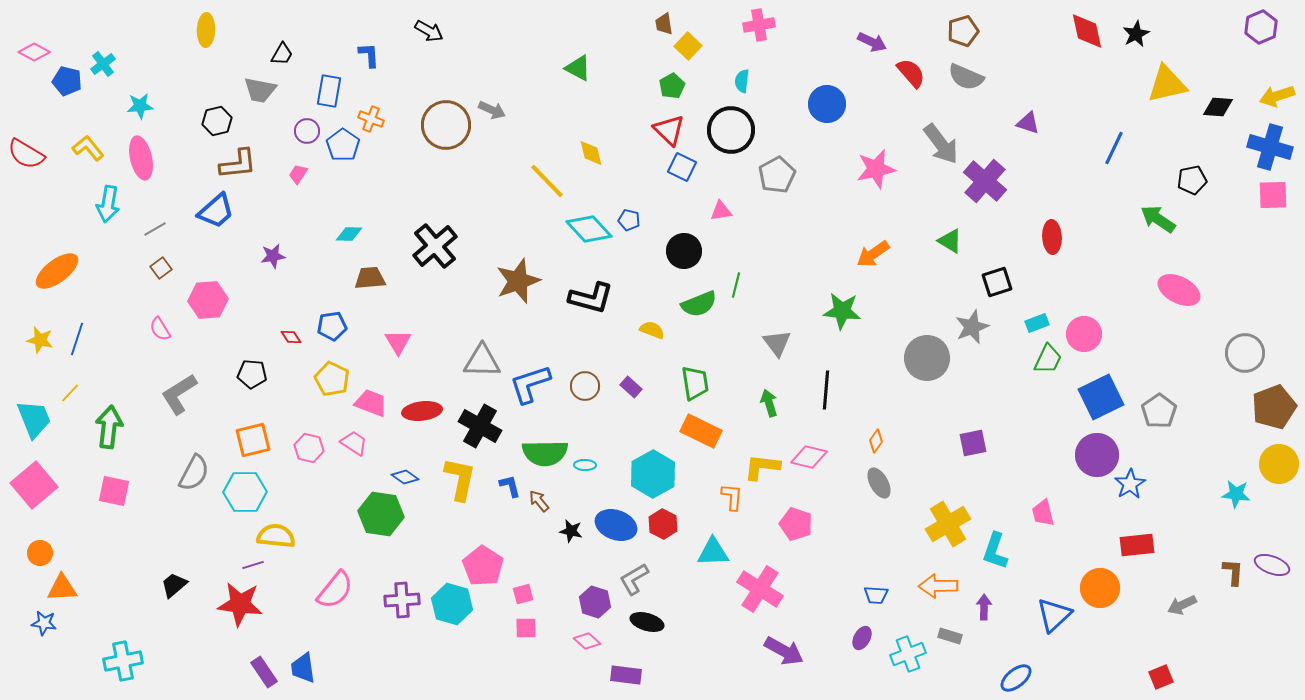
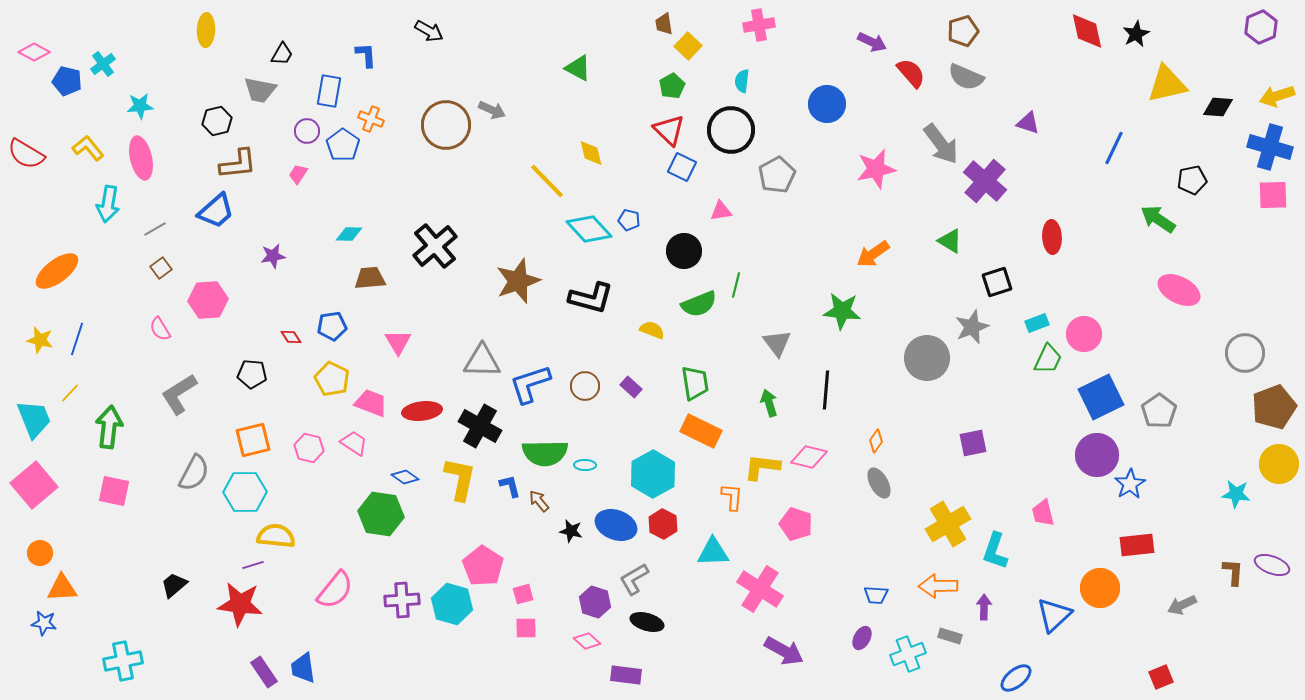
blue L-shape at (369, 55): moved 3 px left
